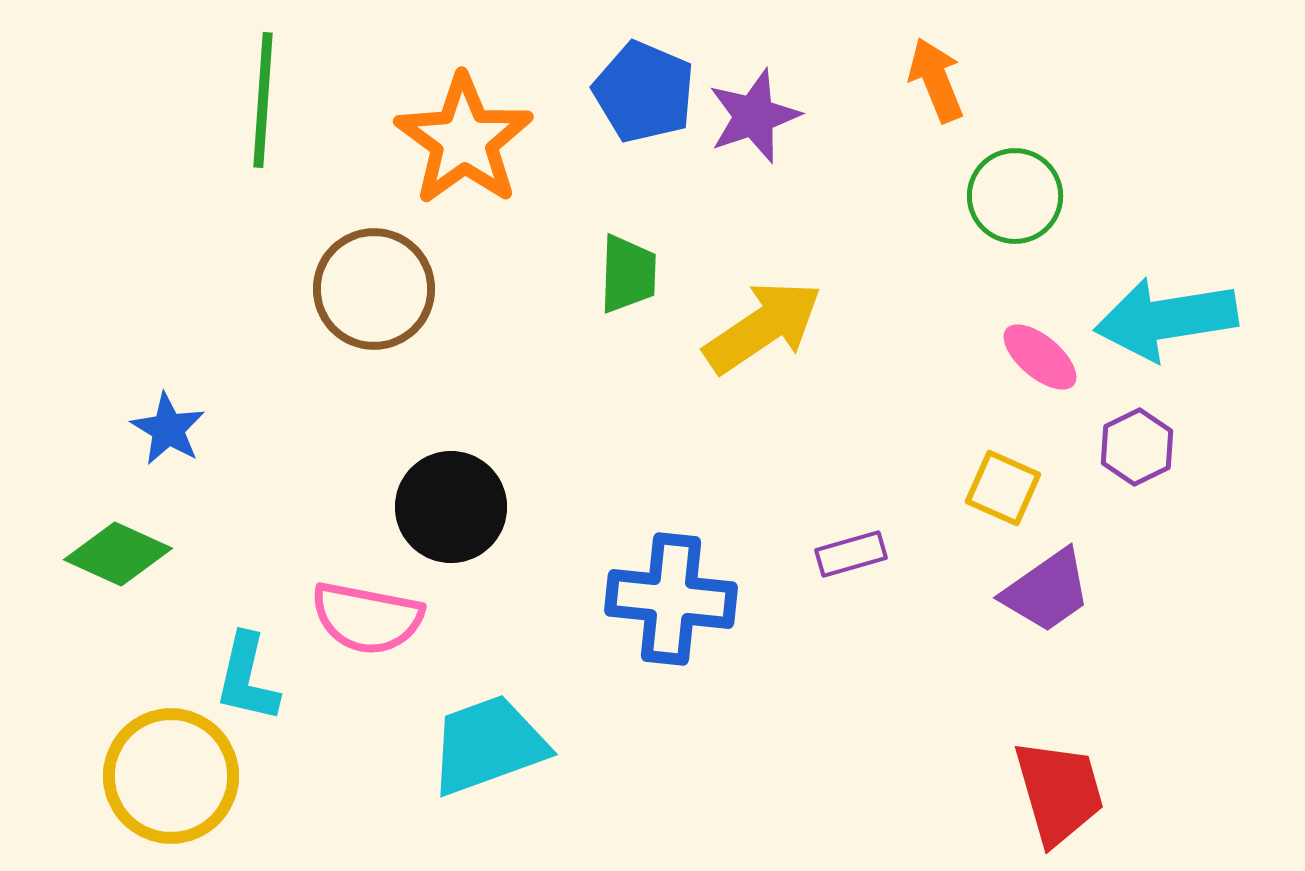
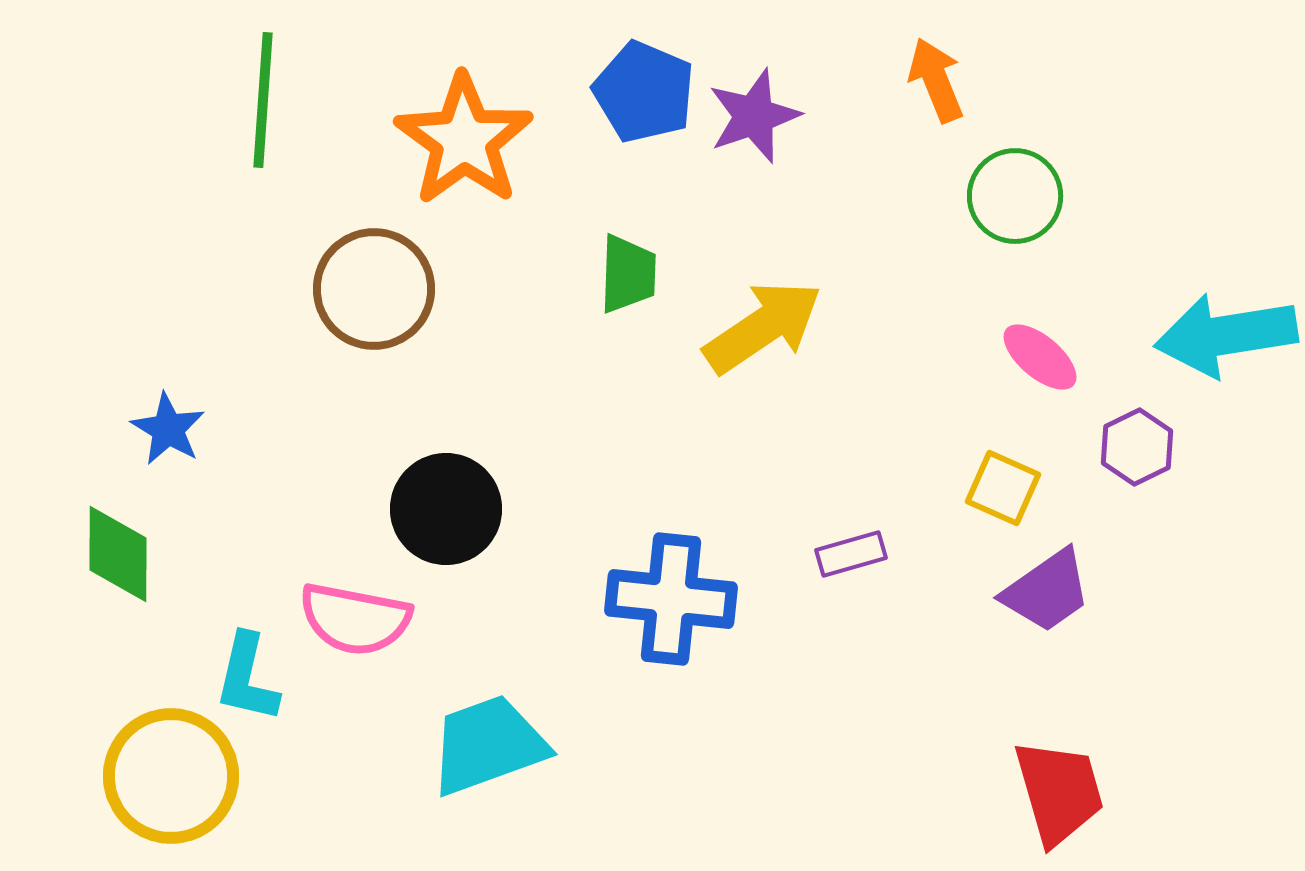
cyan arrow: moved 60 px right, 16 px down
black circle: moved 5 px left, 2 px down
green diamond: rotated 66 degrees clockwise
pink semicircle: moved 12 px left, 1 px down
